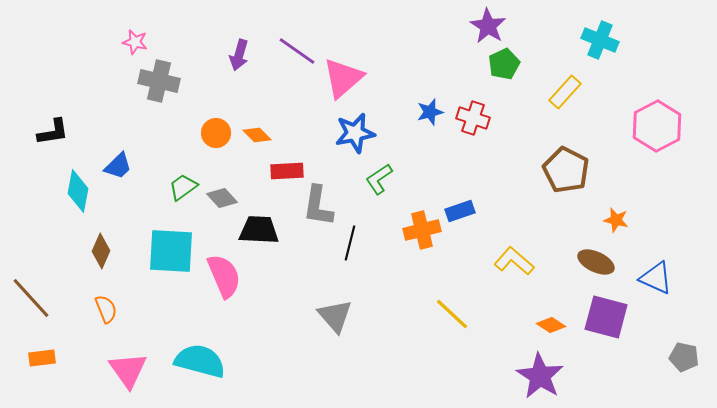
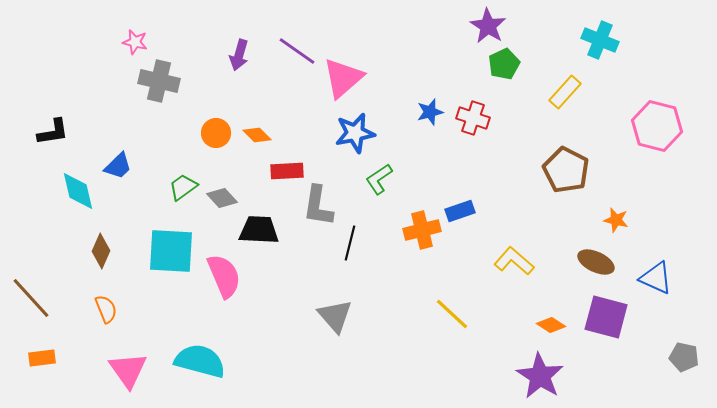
pink hexagon at (657, 126): rotated 18 degrees counterclockwise
cyan diamond at (78, 191): rotated 24 degrees counterclockwise
